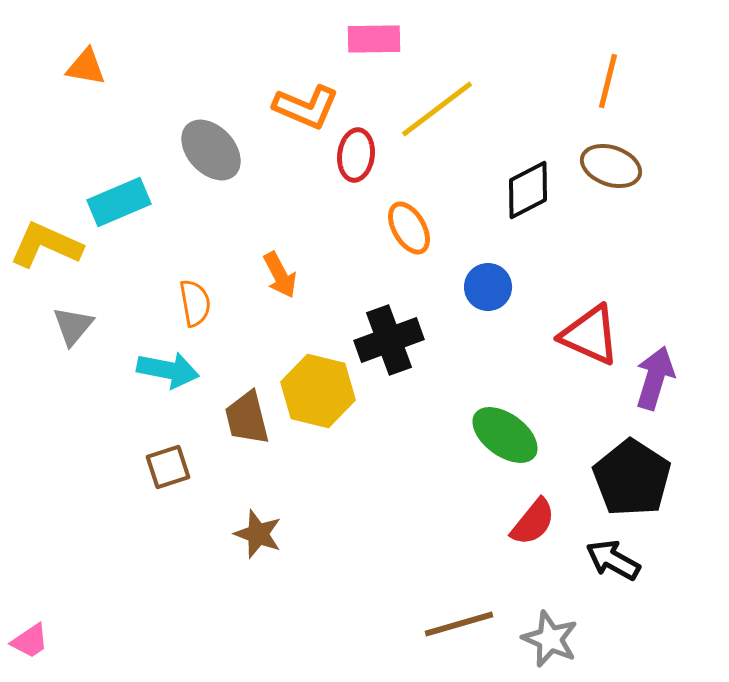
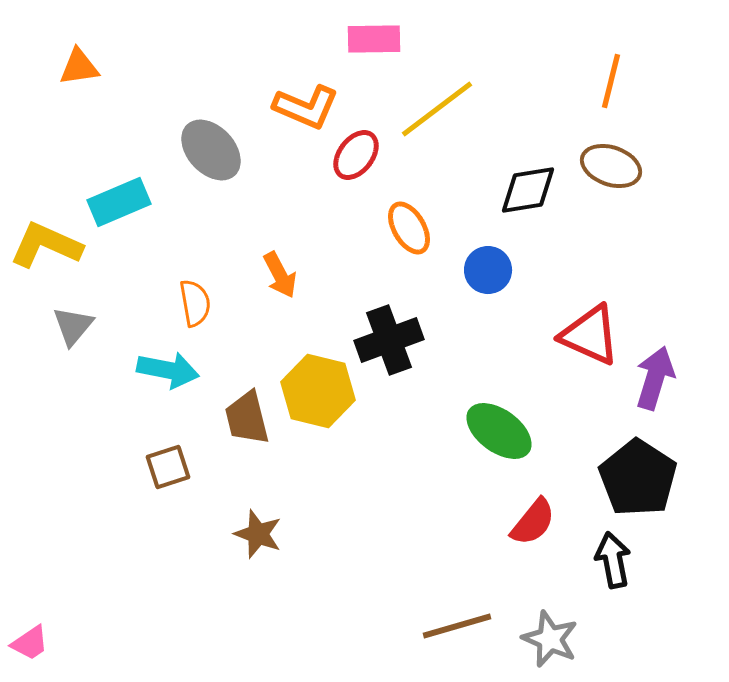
orange triangle: moved 7 px left; rotated 18 degrees counterclockwise
orange line: moved 3 px right
red ellipse: rotated 30 degrees clockwise
black diamond: rotated 18 degrees clockwise
blue circle: moved 17 px up
green ellipse: moved 6 px left, 4 px up
black pentagon: moved 6 px right
black arrow: rotated 50 degrees clockwise
brown line: moved 2 px left, 2 px down
pink trapezoid: moved 2 px down
